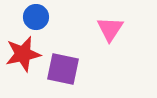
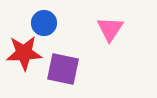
blue circle: moved 8 px right, 6 px down
red star: moved 1 px right, 1 px up; rotated 9 degrees clockwise
